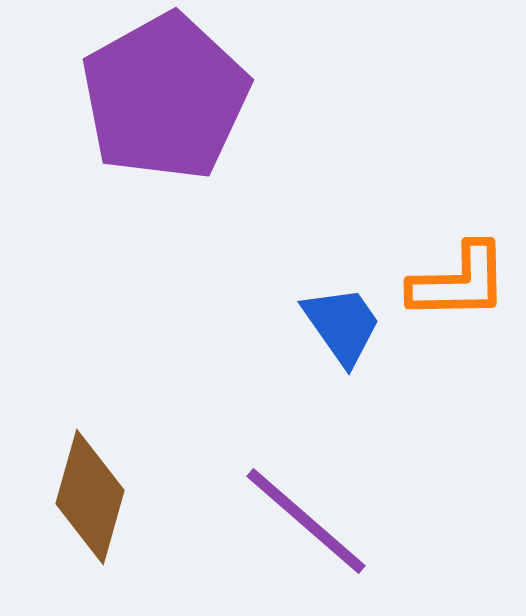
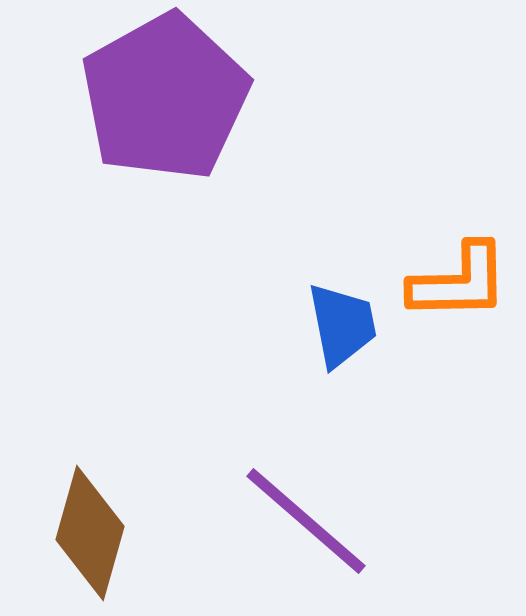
blue trapezoid: rotated 24 degrees clockwise
brown diamond: moved 36 px down
